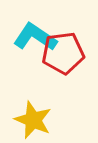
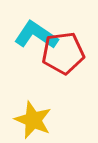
cyan L-shape: moved 1 px right, 2 px up
